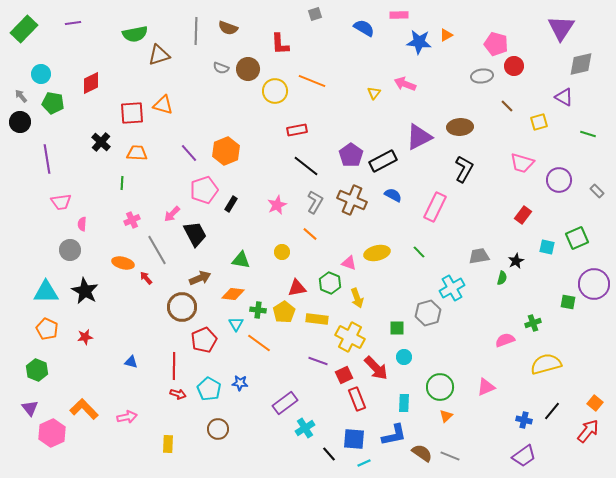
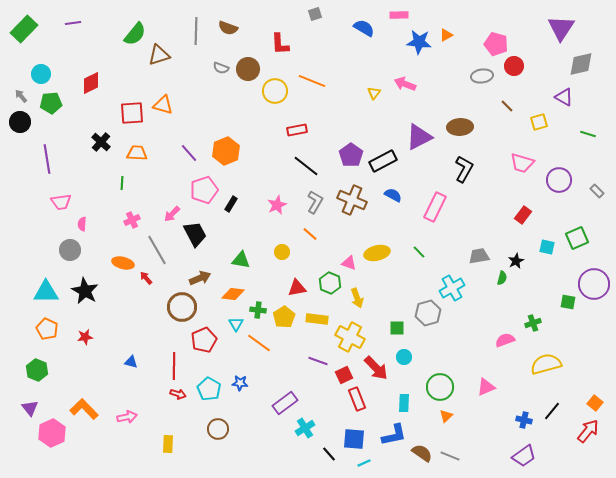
green semicircle at (135, 34): rotated 40 degrees counterclockwise
green pentagon at (53, 103): moved 2 px left; rotated 15 degrees counterclockwise
yellow pentagon at (284, 312): moved 5 px down
